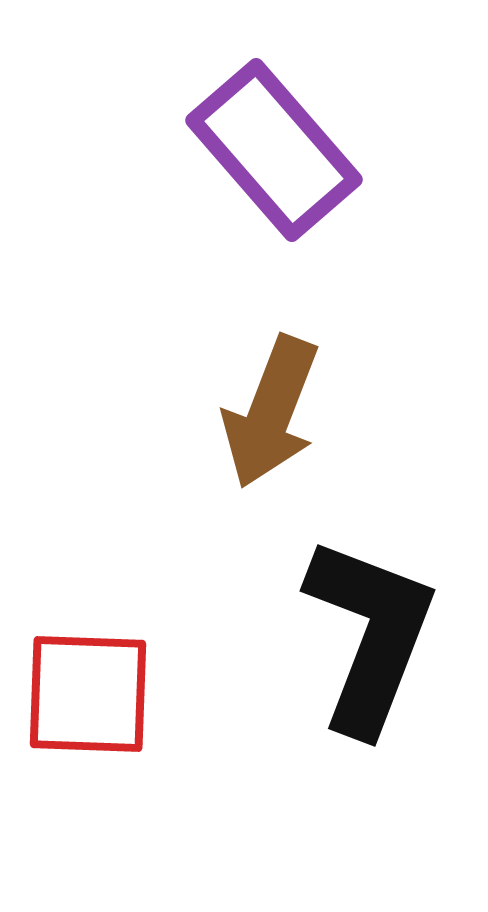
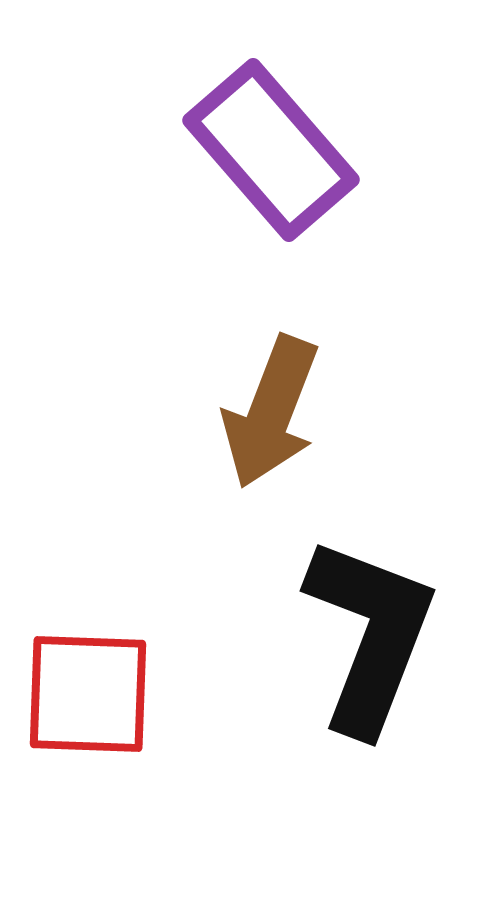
purple rectangle: moved 3 px left
